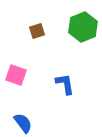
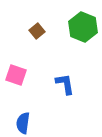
green hexagon: rotated 16 degrees counterclockwise
brown square: rotated 21 degrees counterclockwise
blue semicircle: rotated 135 degrees counterclockwise
